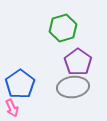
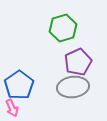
purple pentagon: rotated 12 degrees clockwise
blue pentagon: moved 1 px left, 1 px down
